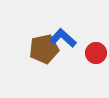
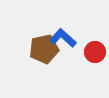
red circle: moved 1 px left, 1 px up
